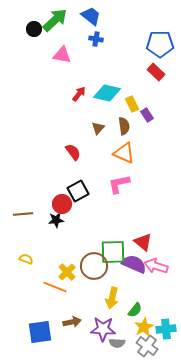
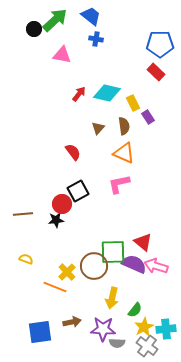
yellow rectangle: moved 1 px right, 1 px up
purple rectangle: moved 1 px right, 2 px down
